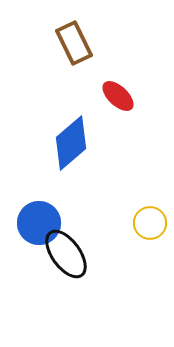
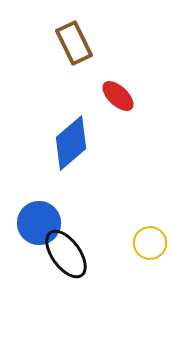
yellow circle: moved 20 px down
